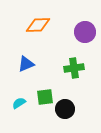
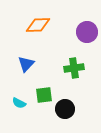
purple circle: moved 2 px right
blue triangle: rotated 24 degrees counterclockwise
green square: moved 1 px left, 2 px up
cyan semicircle: rotated 120 degrees counterclockwise
